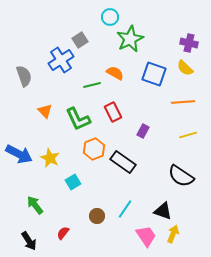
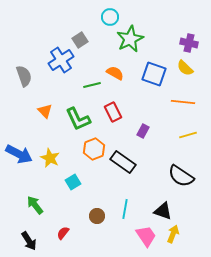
orange line: rotated 10 degrees clockwise
cyan line: rotated 24 degrees counterclockwise
